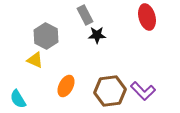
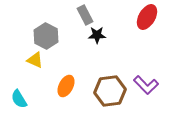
red ellipse: rotated 45 degrees clockwise
purple L-shape: moved 3 px right, 6 px up
cyan semicircle: moved 1 px right
